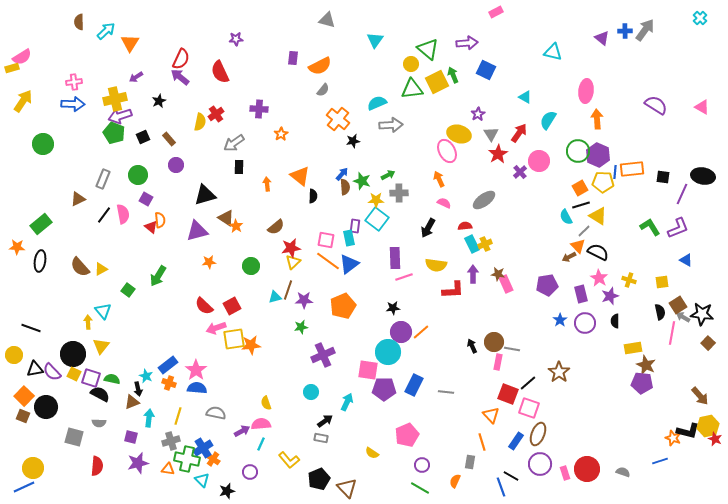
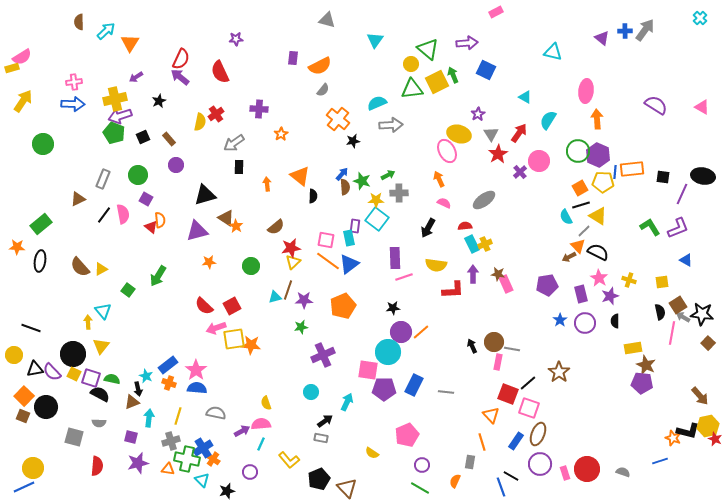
orange star at (251, 345): rotated 12 degrees clockwise
